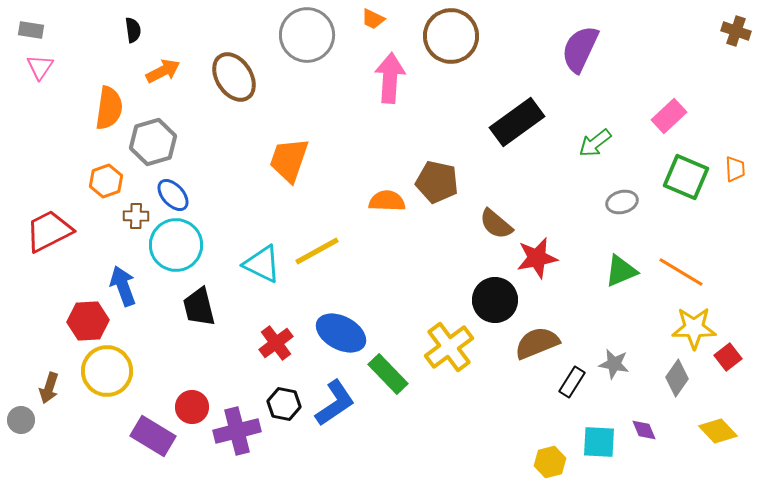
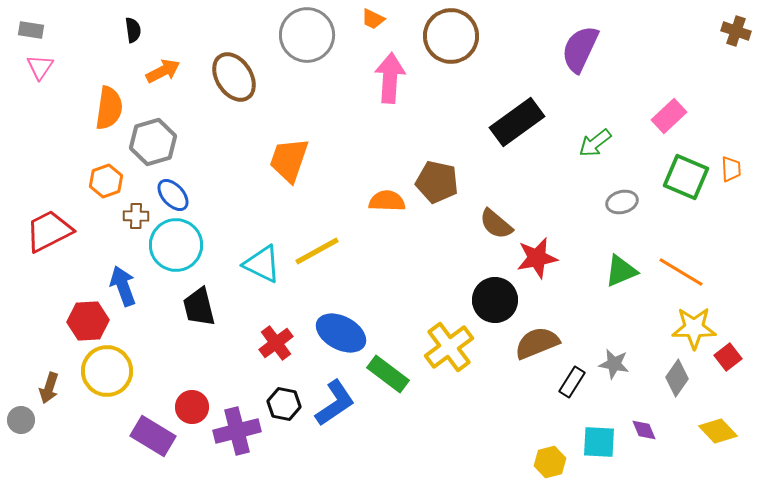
orange trapezoid at (735, 169): moved 4 px left
green rectangle at (388, 374): rotated 9 degrees counterclockwise
